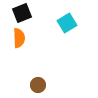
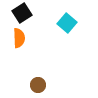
black square: rotated 12 degrees counterclockwise
cyan square: rotated 18 degrees counterclockwise
